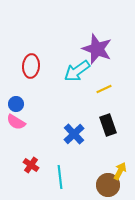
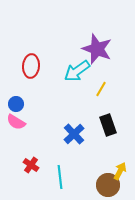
yellow line: moved 3 px left; rotated 35 degrees counterclockwise
